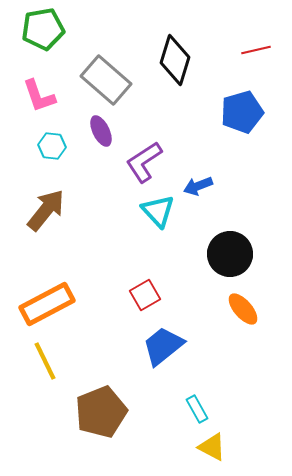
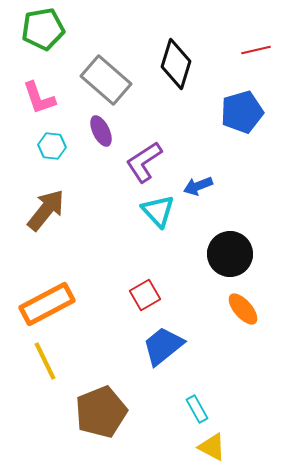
black diamond: moved 1 px right, 4 px down
pink L-shape: moved 2 px down
